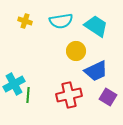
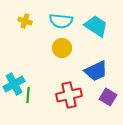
cyan semicircle: rotated 15 degrees clockwise
yellow circle: moved 14 px left, 3 px up
